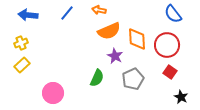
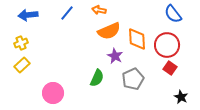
blue arrow: rotated 12 degrees counterclockwise
red square: moved 4 px up
